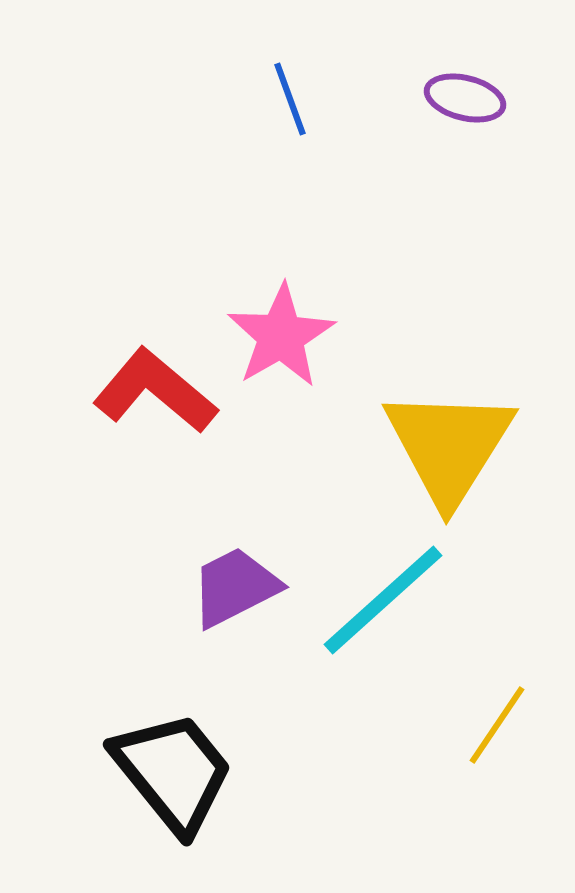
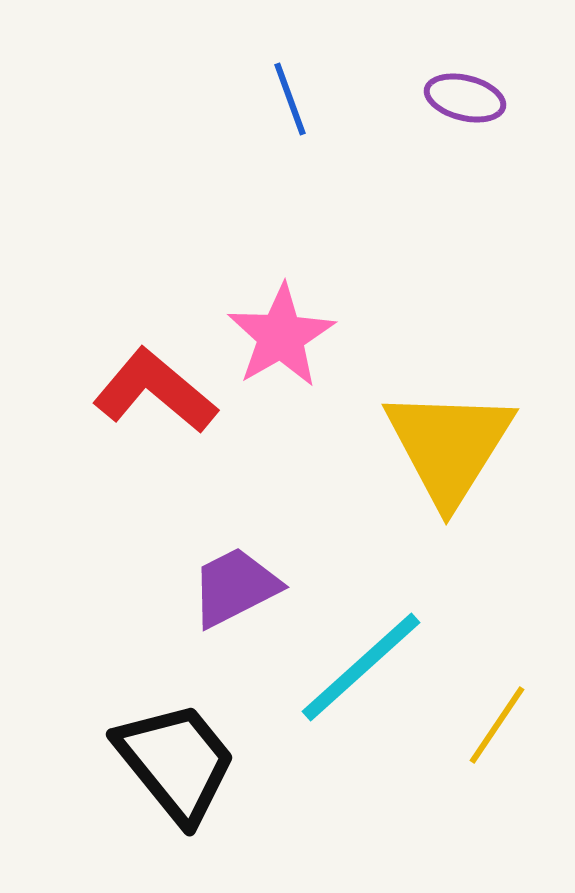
cyan line: moved 22 px left, 67 px down
black trapezoid: moved 3 px right, 10 px up
